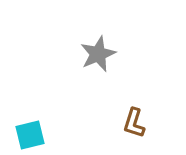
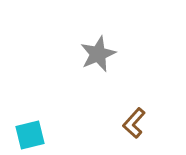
brown L-shape: rotated 24 degrees clockwise
